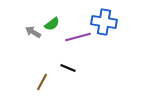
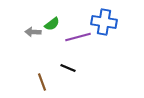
gray arrow: rotated 28 degrees counterclockwise
brown line: rotated 48 degrees counterclockwise
